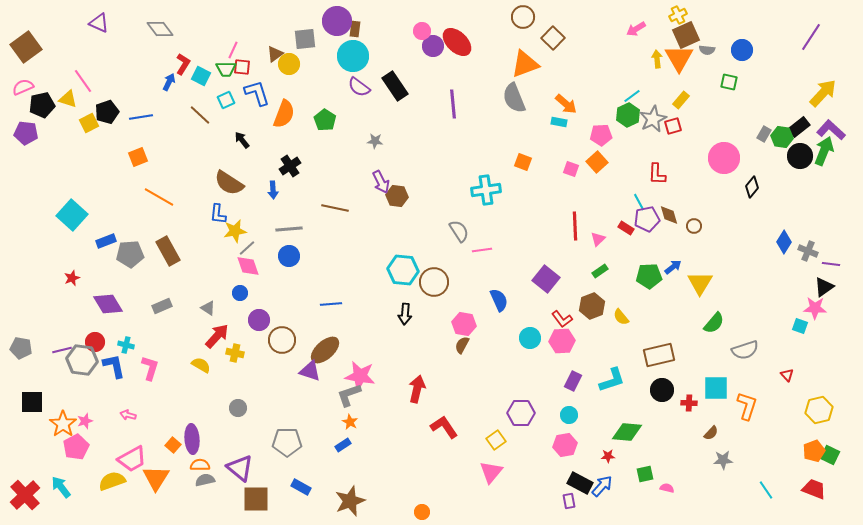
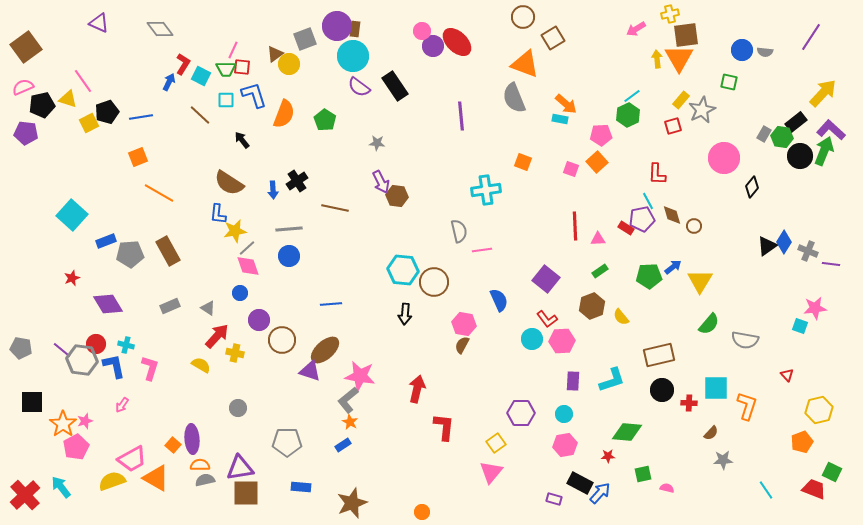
yellow cross at (678, 15): moved 8 px left, 1 px up; rotated 12 degrees clockwise
purple circle at (337, 21): moved 5 px down
brown square at (686, 35): rotated 16 degrees clockwise
brown square at (553, 38): rotated 15 degrees clockwise
gray square at (305, 39): rotated 15 degrees counterclockwise
gray semicircle at (707, 50): moved 58 px right, 2 px down
orange triangle at (525, 64): rotated 40 degrees clockwise
blue L-shape at (257, 93): moved 3 px left, 2 px down
cyan square at (226, 100): rotated 24 degrees clockwise
purple line at (453, 104): moved 8 px right, 12 px down
gray star at (653, 119): moved 49 px right, 9 px up
cyan rectangle at (559, 122): moved 1 px right, 3 px up
black rectangle at (799, 127): moved 3 px left, 5 px up
gray star at (375, 141): moved 2 px right, 2 px down
black cross at (290, 166): moved 7 px right, 15 px down
orange line at (159, 197): moved 4 px up
cyan line at (639, 202): moved 9 px right, 1 px up
brown diamond at (669, 215): moved 3 px right
purple pentagon at (647, 219): moved 5 px left
gray semicircle at (459, 231): rotated 20 degrees clockwise
pink triangle at (598, 239): rotated 42 degrees clockwise
yellow triangle at (700, 283): moved 2 px up
black triangle at (824, 287): moved 57 px left, 41 px up
gray rectangle at (162, 306): moved 8 px right
pink star at (815, 308): rotated 10 degrees counterclockwise
red L-shape at (562, 319): moved 15 px left
green semicircle at (714, 323): moved 5 px left, 1 px down
cyan circle at (530, 338): moved 2 px right, 1 px down
red circle at (95, 342): moved 1 px right, 2 px down
purple line at (62, 350): rotated 54 degrees clockwise
gray semicircle at (745, 350): moved 10 px up; rotated 28 degrees clockwise
purple rectangle at (573, 381): rotated 24 degrees counterclockwise
gray L-shape at (349, 395): moved 1 px left, 5 px down; rotated 20 degrees counterclockwise
pink arrow at (128, 415): moved 6 px left, 10 px up; rotated 70 degrees counterclockwise
cyan circle at (569, 415): moved 5 px left, 1 px up
red L-shape at (444, 427): rotated 40 degrees clockwise
yellow square at (496, 440): moved 3 px down
orange pentagon at (814, 451): moved 12 px left, 9 px up
green square at (830, 455): moved 2 px right, 17 px down
purple triangle at (240, 468): rotated 48 degrees counterclockwise
green square at (645, 474): moved 2 px left
orange triangle at (156, 478): rotated 32 degrees counterclockwise
blue arrow at (602, 486): moved 2 px left, 7 px down
blue rectangle at (301, 487): rotated 24 degrees counterclockwise
brown square at (256, 499): moved 10 px left, 6 px up
brown star at (350, 501): moved 2 px right, 2 px down
purple rectangle at (569, 501): moved 15 px left, 2 px up; rotated 63 degrees counterclockwise
